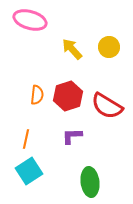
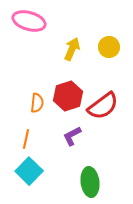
pink ellipse: moved 1 px left, 1 px down
yellow arrow: rotated 65 degrees clockwise
orange semicircle: moved 8 px down
red semicircle: moved 4 px left; rotated 68 degrees counterclockwise
purple L-shape: rotated 25 degrees counterclockwise
cyan square: rotated 12 degrees counterclockwise
